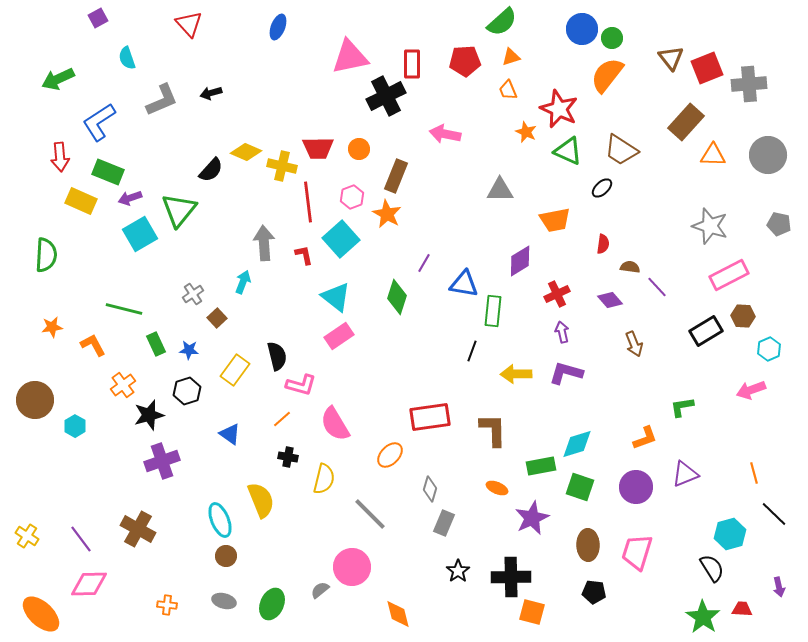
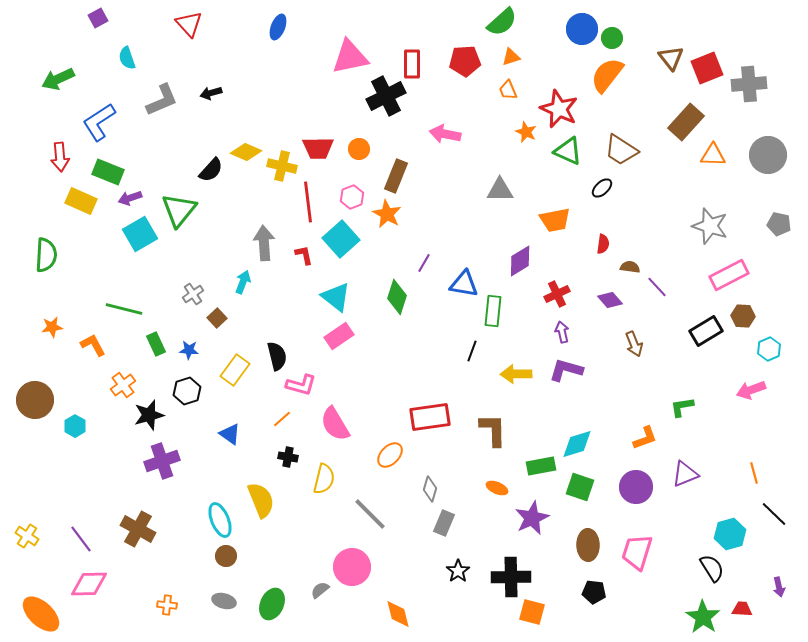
purple L-shape at (566, 373): moved 3 px up
